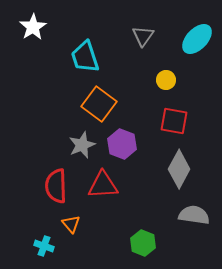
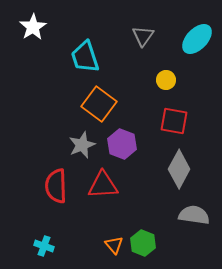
orange triangle: moved 43 px right, 21 px down
